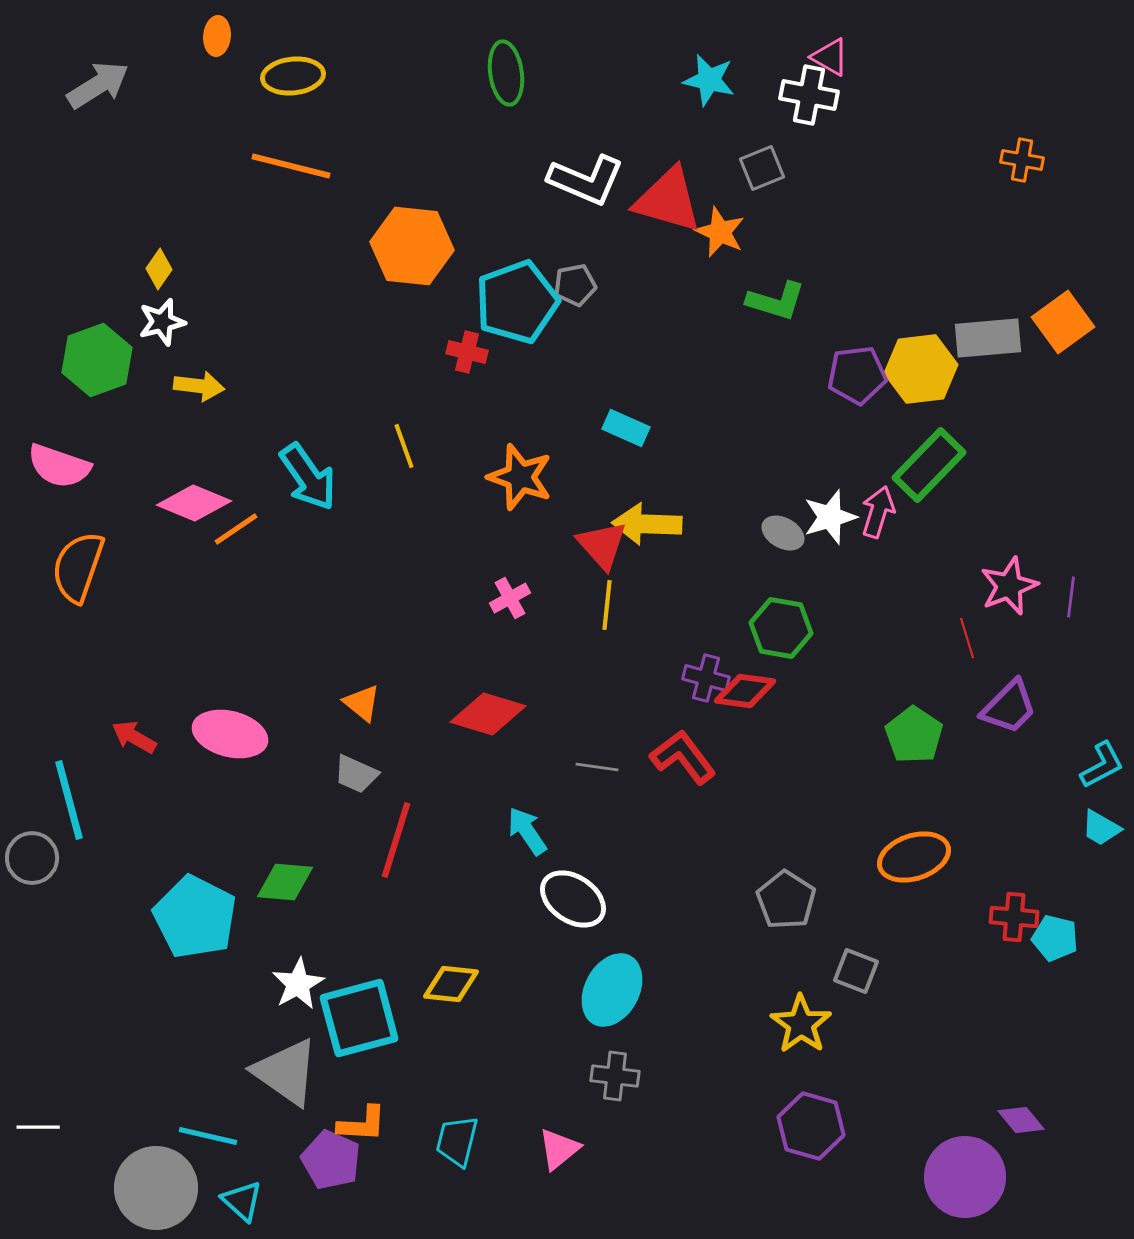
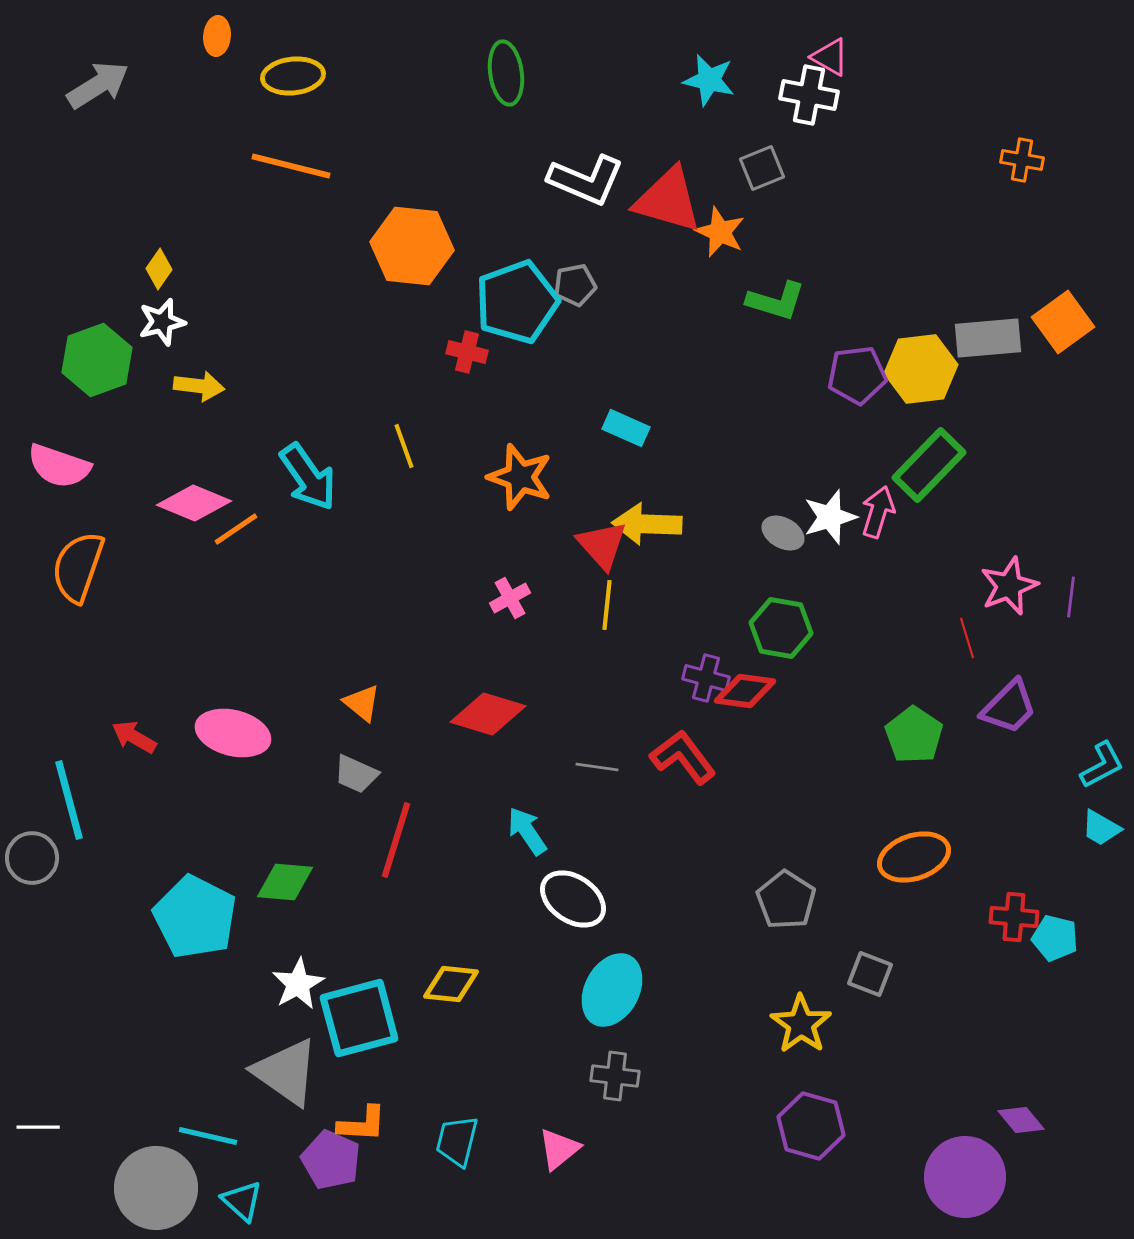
pink ellipse at (230, 734): moved 3 px right, 1 px up
gray square at (856, 971): moved 14 px right, 3 px down
